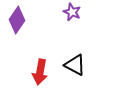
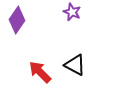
red arrow: rotated 125 degrees clockwise
